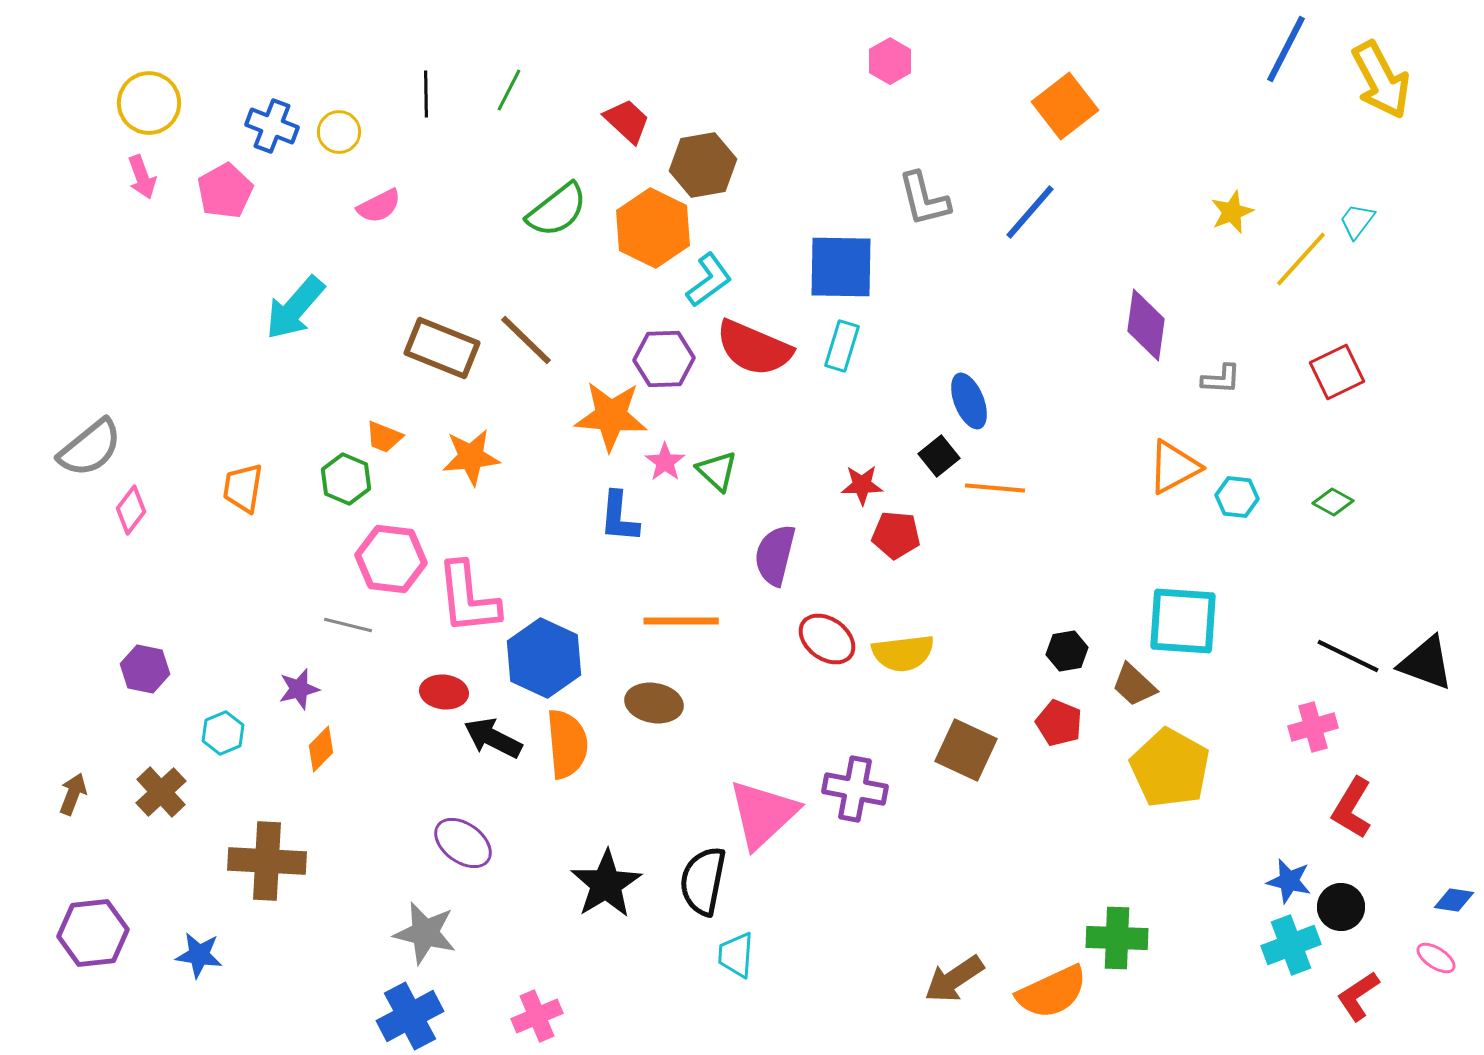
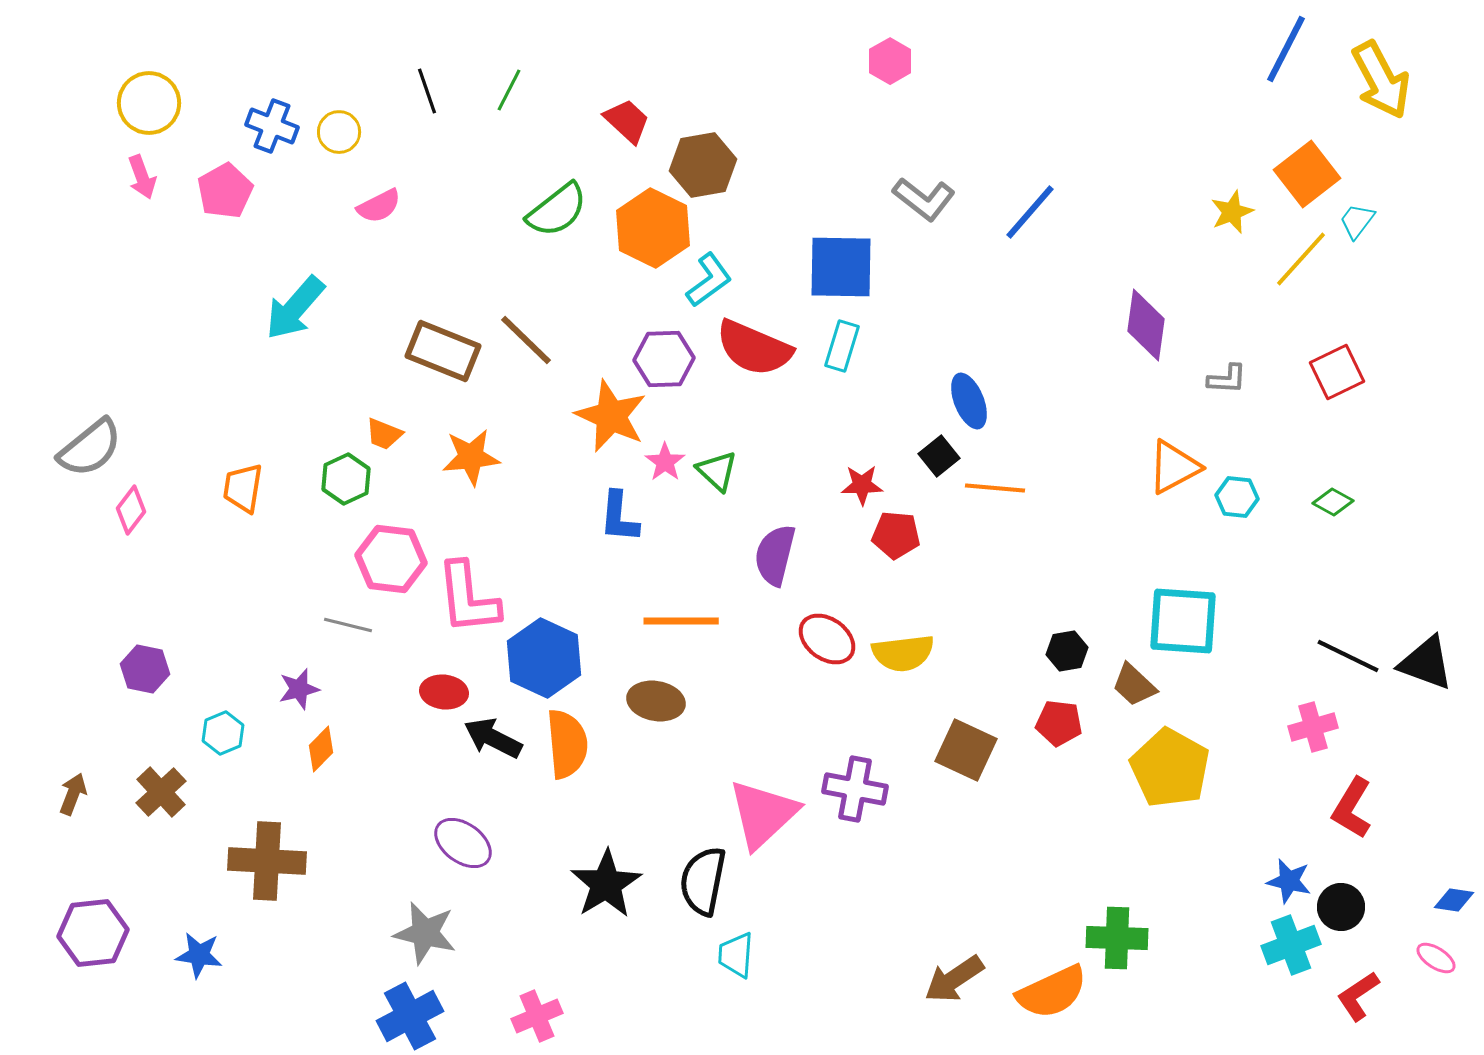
black line at (426, 94): moved 1 px right, 3 px up; rotated 18 degrees counterclockwise
orange square at (1065, 106): moved 242 px right, 68 px down
gray L-shape at (924, 199): rotated 38 degrees counterclockwise
brown rectangle at (442, 348): moved 1 px right, 3 px down
gray L-shape at (1221, 379): moved 6 px right
orange star at (611, 416): rotated 20 degrees clockwise
orange trapezoid at (384, 437): moved 3 px up
green hexagon at (346, 479): rotated 12 degrees clockwise
brown ellipse at (654, 703): moved 2 px right, 2 px up
red pentagon at (1059, 723): rotated 15 degrees counterclockwise
